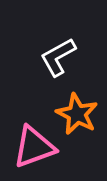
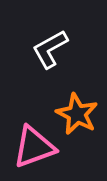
white L-shape: moved 8 px left, 8 px up
